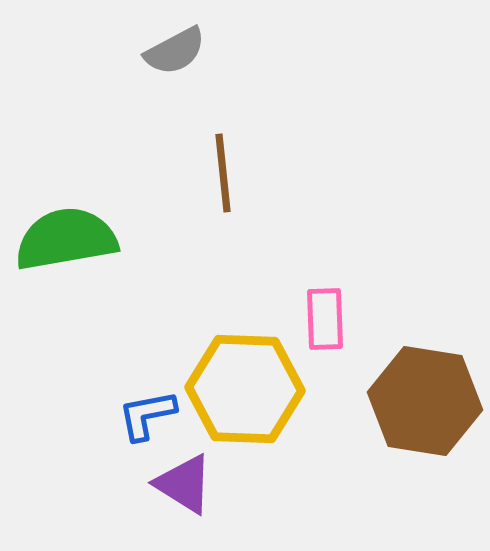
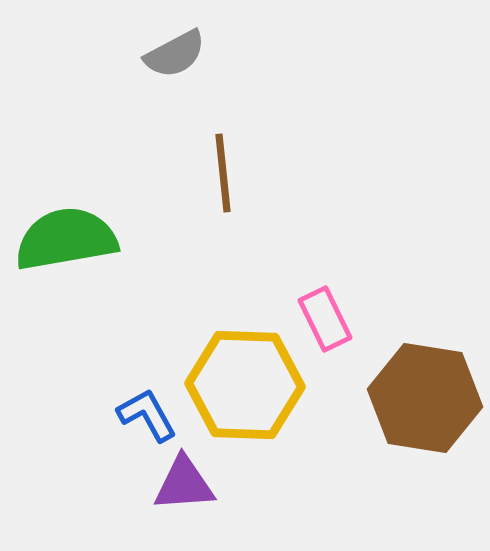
gray semicircle: moved 3 px down
pink rectangle: rotated 24 degrees counterclockwise
yellow hexagon: moved 4 px up
brown hexagon: moved 3 px up
blue L-shape: rotated 72 degrees clockwise
purple triangle: rotated 36 degrees counterclockwise
